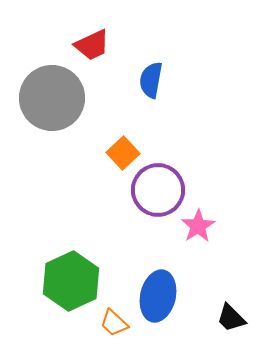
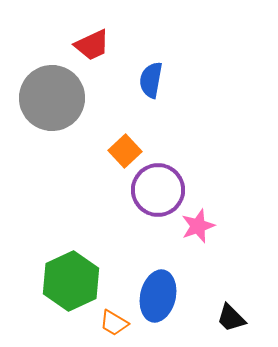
orange square: moved 2 px right, 2 px up
pink star: rotated 12 degrees clockwise
orange trapezoid: rotated 12 degrees counterclockwise
